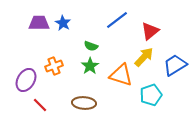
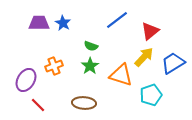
blue trapezoid: moved 2 px left, 2 px up
red line: moved 2 px left
